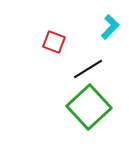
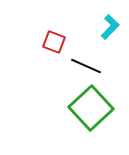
black line: moved 2 px left, 3 px up; rotated 56 degrees clockwise
green square: moved 2 px right, 1 px down
